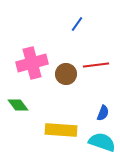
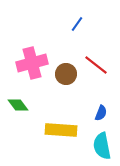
red line: rotated 45 degrees clockwise
blue semicircle: moved 2 px left
cyan semicircle: moved 4 px down; rotated 120 degrees counterclockwise
